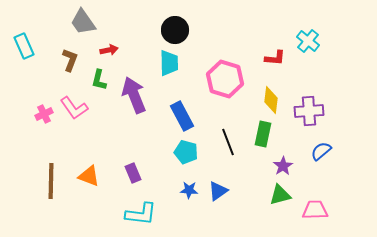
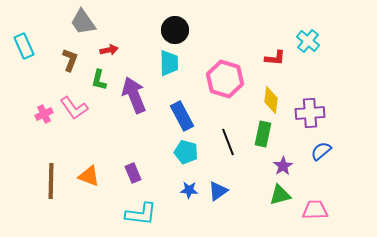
purple cross: moved 1 px right, 2 px down
